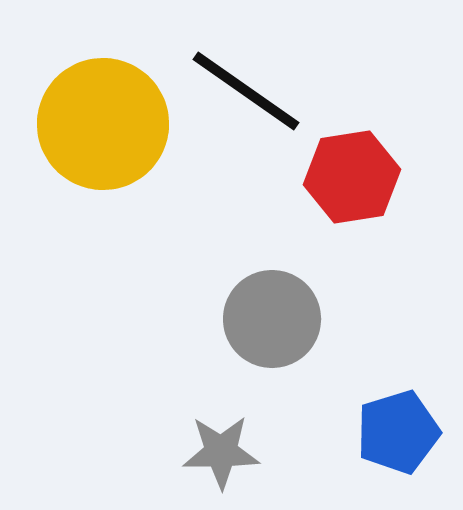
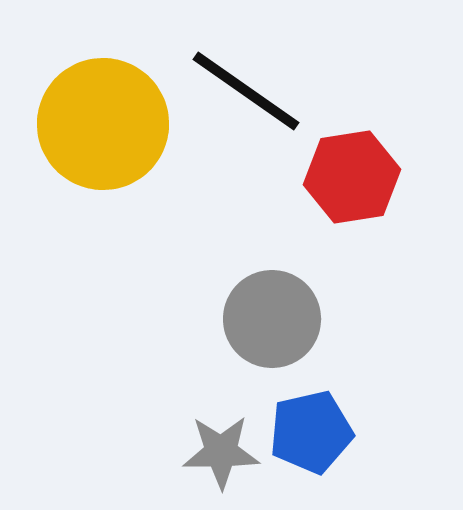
blue pentagon: moved 87 px left; rotated 4 degrees clockwise
